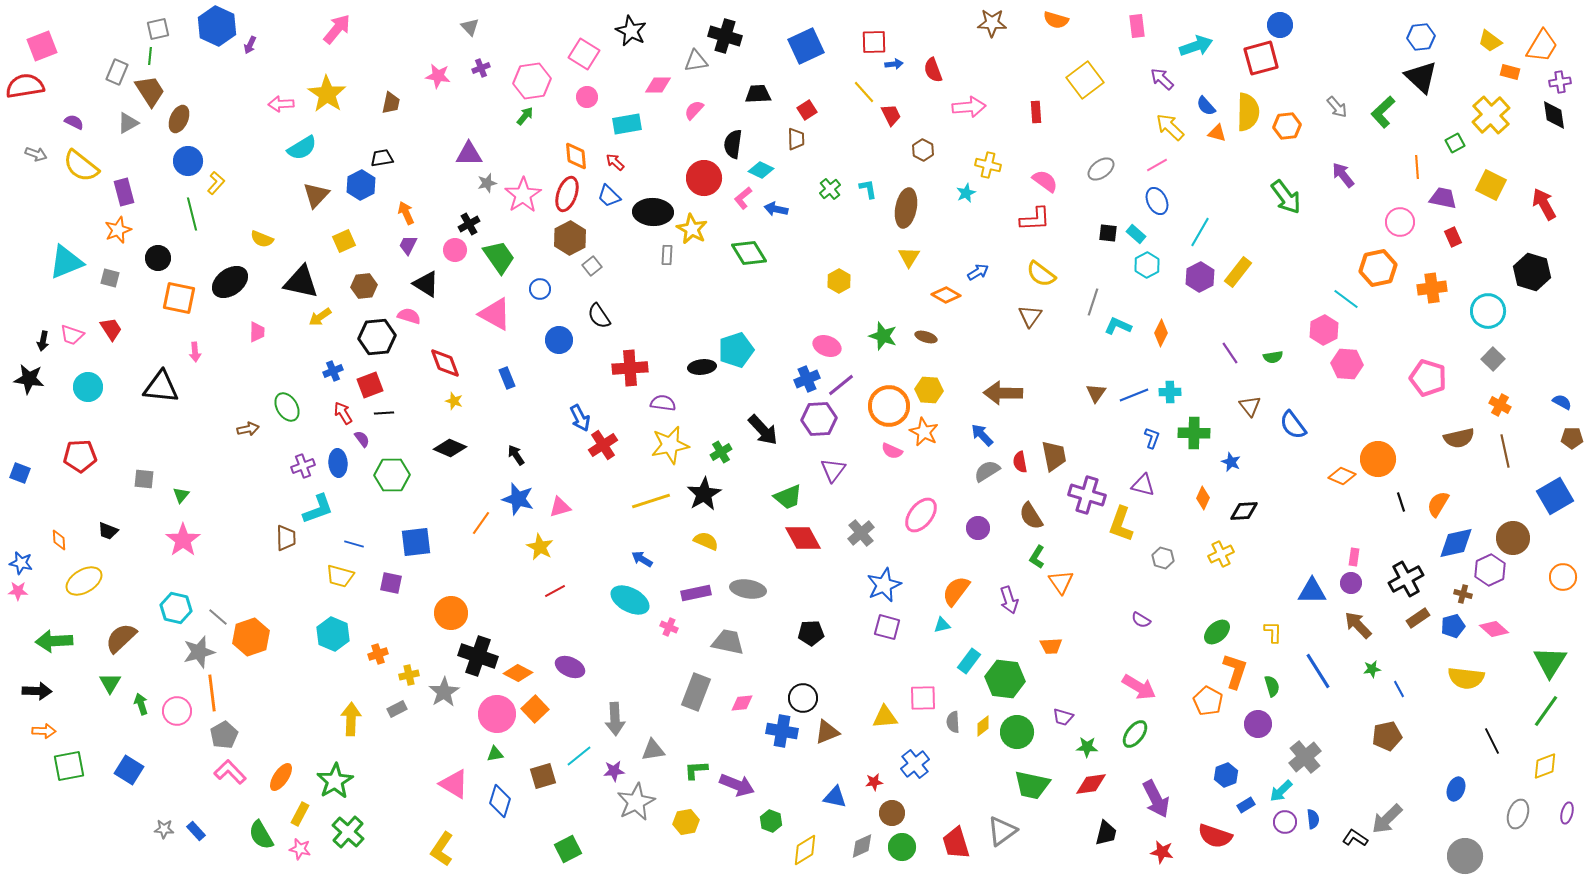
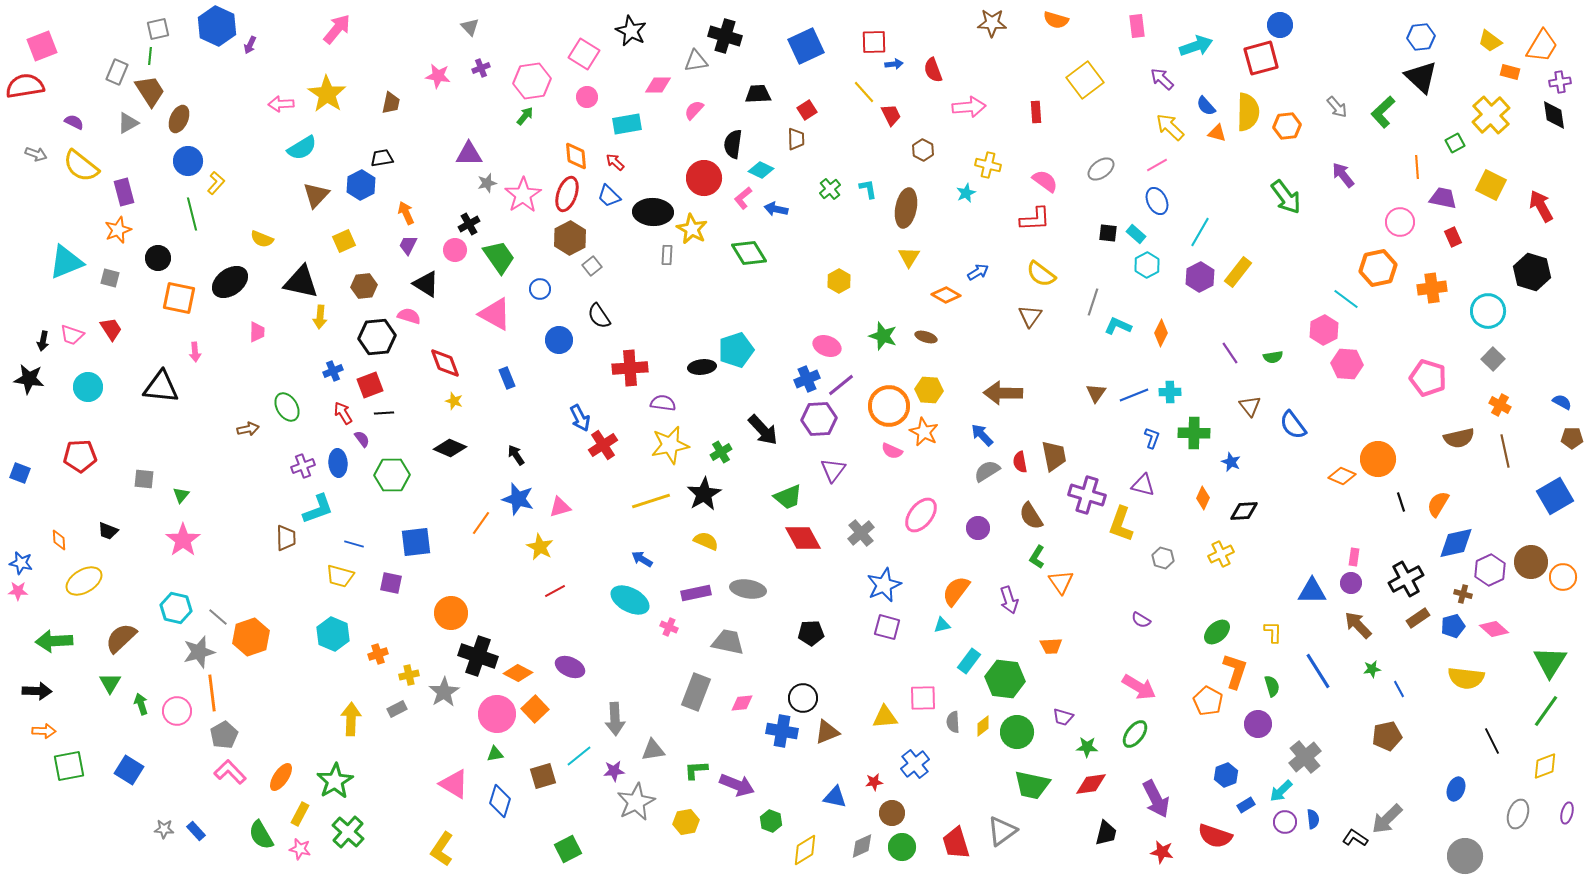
red arrow at (1544, 204): moved 3 px left, 2 px down
yellow arrow at (320, 317): rotated 50 degrees counterclockwise
brown circle at (1513, 538): moved 18 px right, 24 px down
